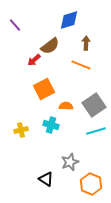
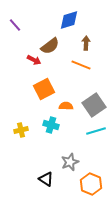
red arrow: rotated 112 degrees counterclockwise
